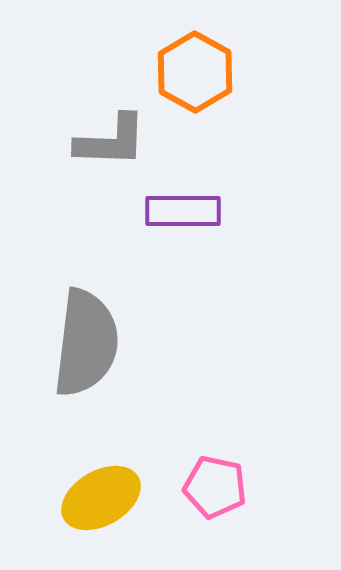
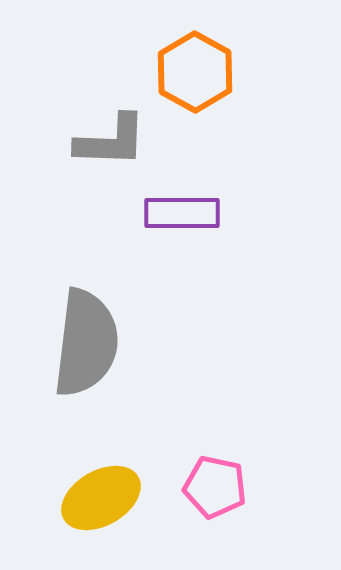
purple rectangle: moved 1 px left, 2 px down
